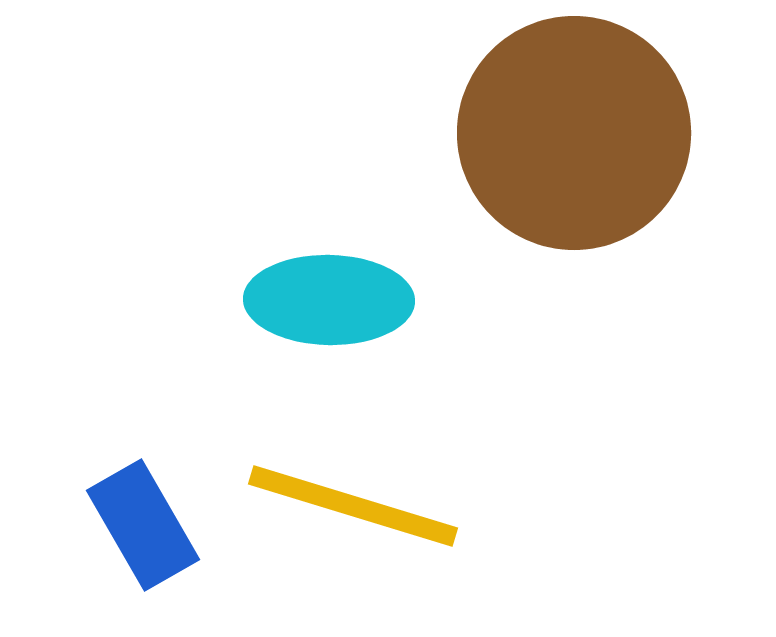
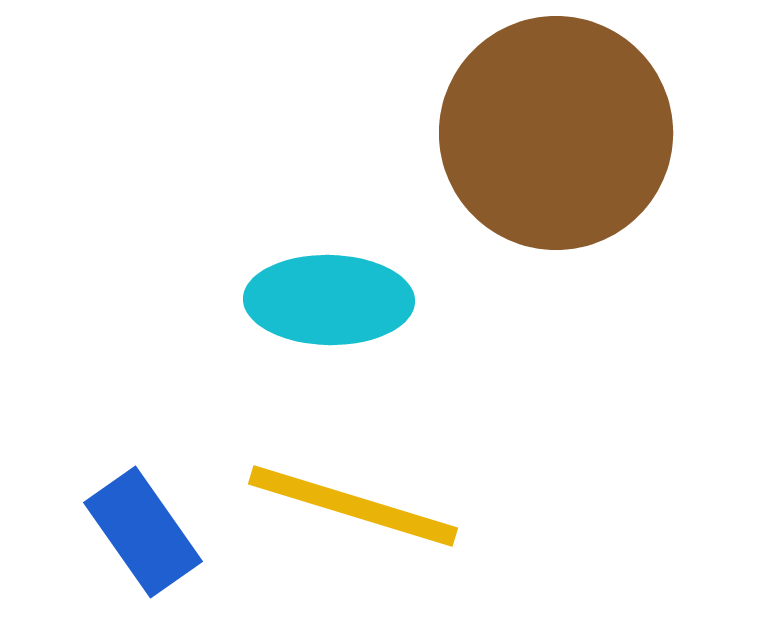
brown circle: moved 18 px left
blue rectangle: moved 7 px down; rotated 5 degrees counterclockwise
